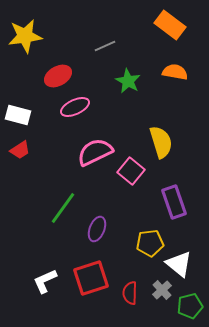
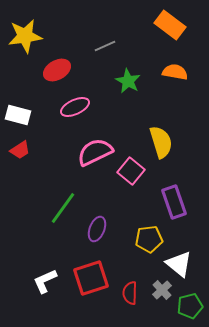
red ellipse: moved 1 px left, 6 px up
yellow pentagon: moved 1 px left, 4 px up
